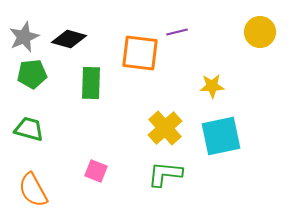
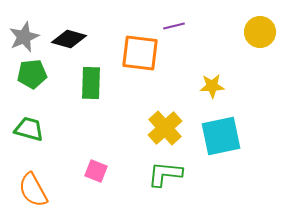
purple line: moved 3 px left, 6 px up
